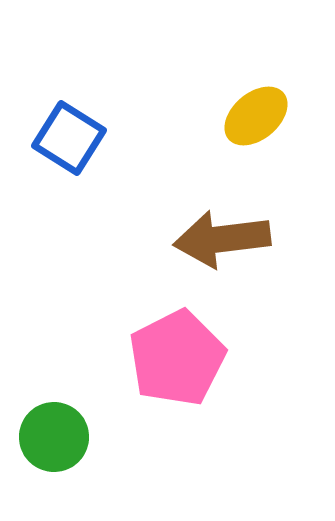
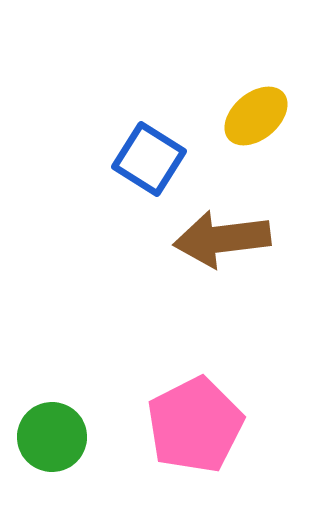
blue square: moved 80 px right, 21 px down
pink pentagon: moved 18 px right, 67 px down
green circle: moved 2 px left
